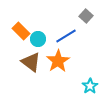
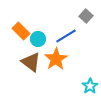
orange star: moved 2 px left, 2 px up
